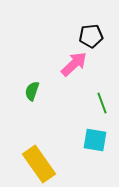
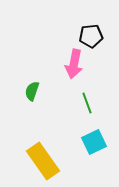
pink arrow: rotated 144 degrees clockwise
green line: moved 15 px left
cyan square: moved 1 px left, 2 px down; rotated 35 degrees counterclockwise
yellow rectangle: moved 4 px right, 3 px up
